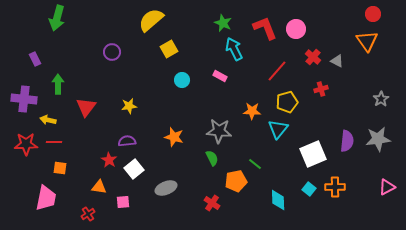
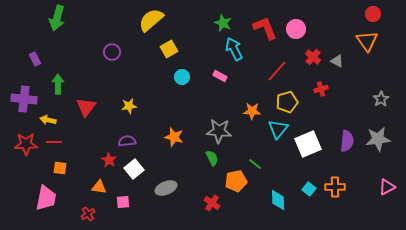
cyan circle at (182, 80): moved 3 px up
white square at (313, 154): moved 5 px left, 10 px up
